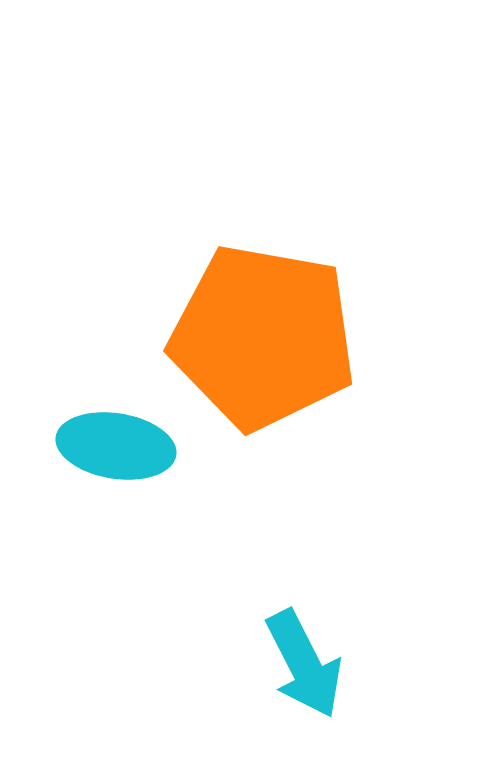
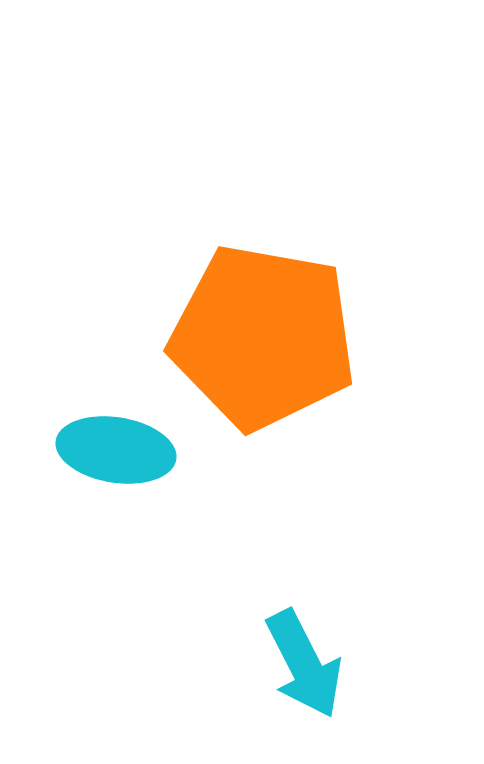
cyan ellipse: moved 4 px down
